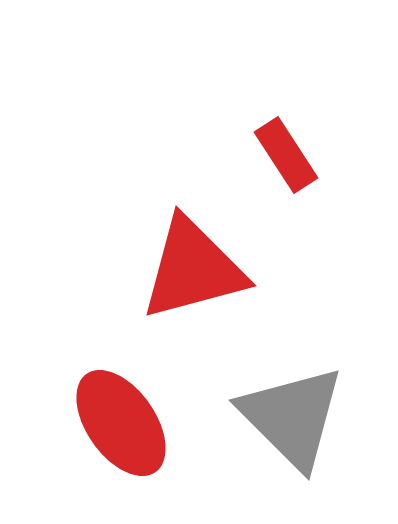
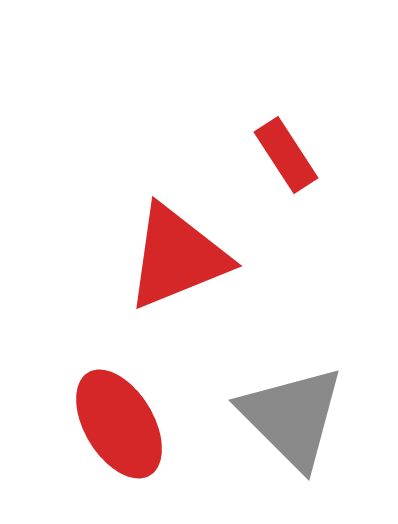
red triangle: moved 16 px left, 12 px up; rotated 7 degrees counterclockwise
red ellipse: moved 2 px left, 1 px down; rotated 4 degrees clockwise
